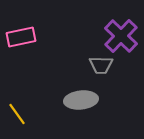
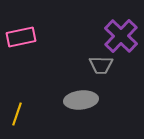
yellow line: rotated 55 degrees clockwise
